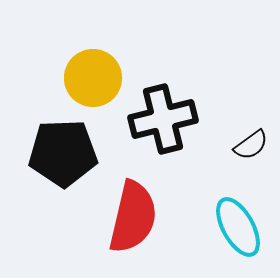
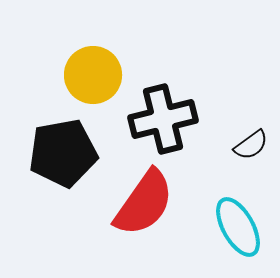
yellow circle: moved 3 px up
black pentagon: rotated 8 degrees counterclockwise
red semicircle: moved 11 px right, 14 px up; rotated 22 degrees clockwise
